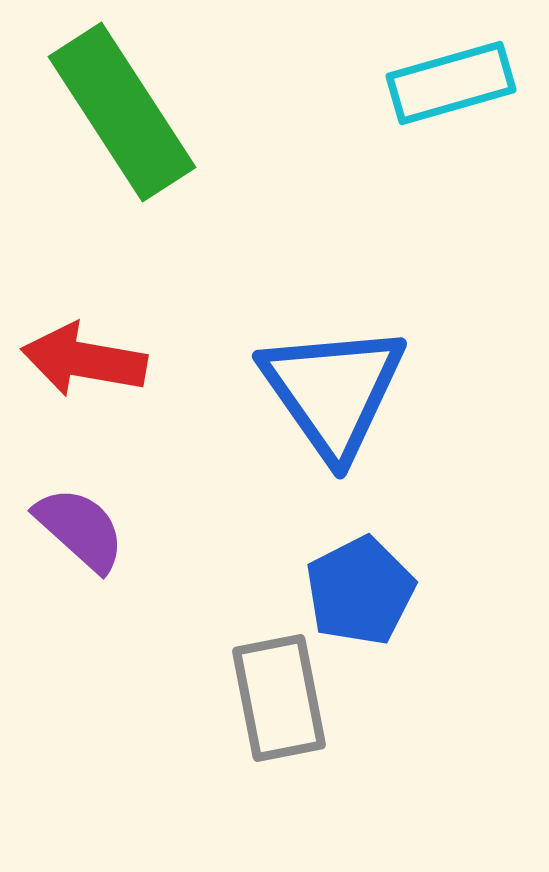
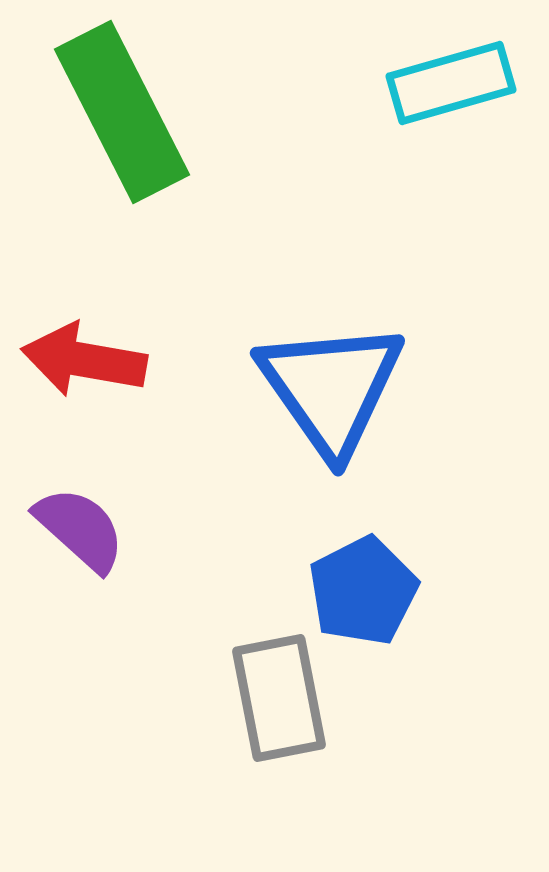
green rectangle: rotated 6 degrees clockwise
blue triangle: moved 2 px left, 3 px up
blue pentagon: moved 3 px right
